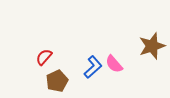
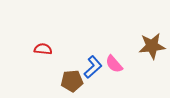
brown star: rotated 12 degrees clockwise
red semicircle: moved 1 px left, 8 px up; rotated 54 degrees clockwise
brown pentagon: moved 15 px right; rotated 20 degrees clockwise
